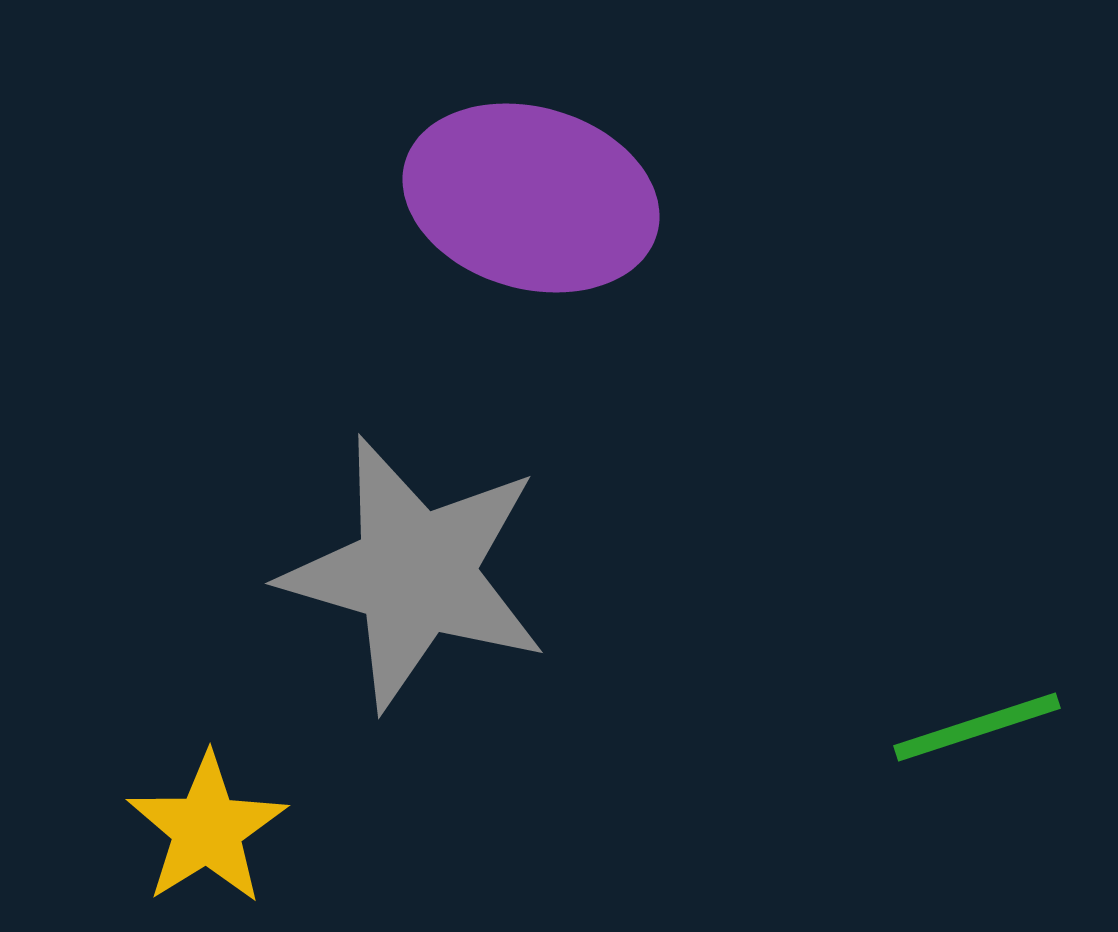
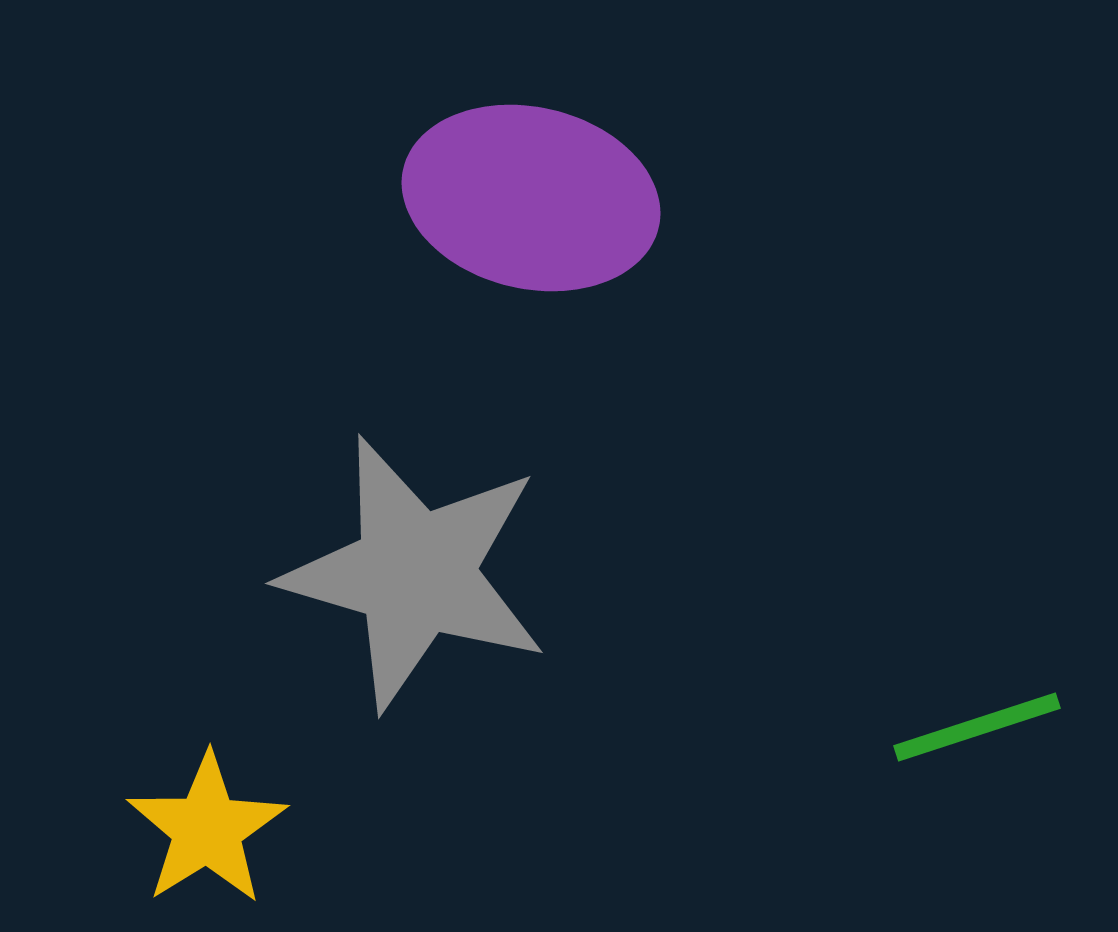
purple ellipse: rotated 3 degrees counterclockwise
